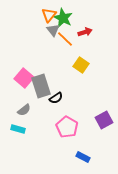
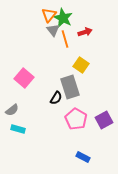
orange line: rotated 30 degrees clockwise
gray rectangle: moved 29 px right, 1 px down
black semicircle: rotated 24 degrees counterclockwise
gray semicircle: moved 12 px left
pink pentagon: moved 9 px right, 8 px up
